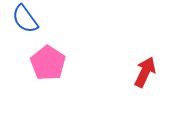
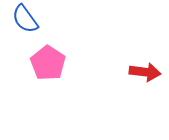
red arrow: rotated 72 degrees clockwise
